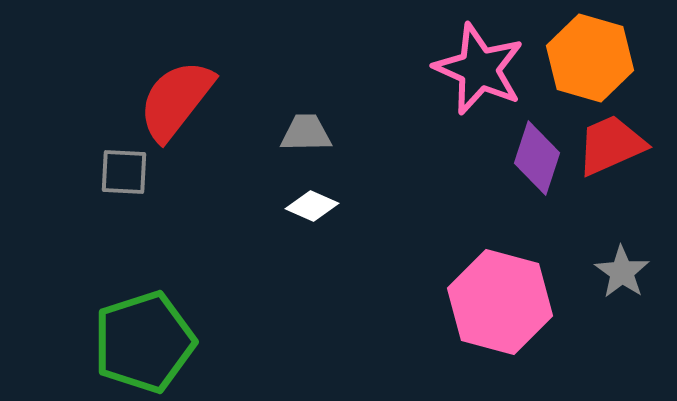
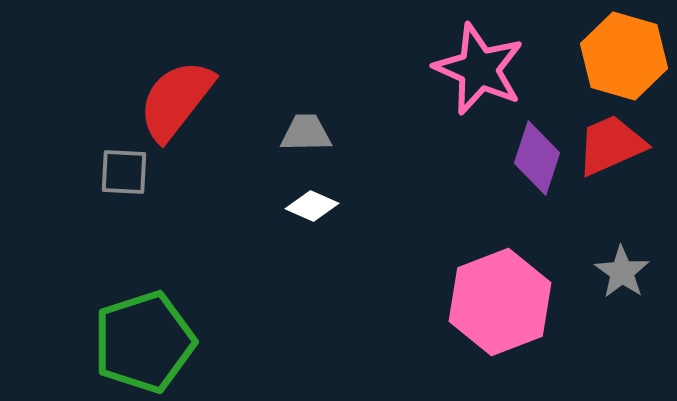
orange hexagon: moved 34 px right, 2 px up
pink hexagon: rotated 24 degrees clockwise
